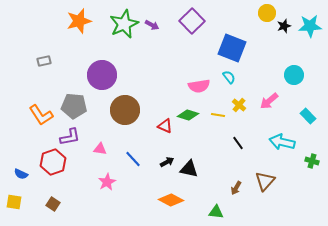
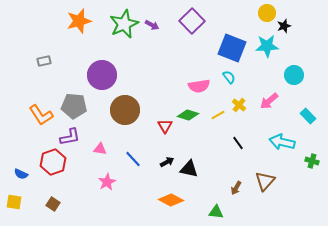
cyan star: moved 43 px left, 20 px down
yellow line: rotated 40 degrees counterclockwise
red triangle: rotated 35 degrees clockwise
